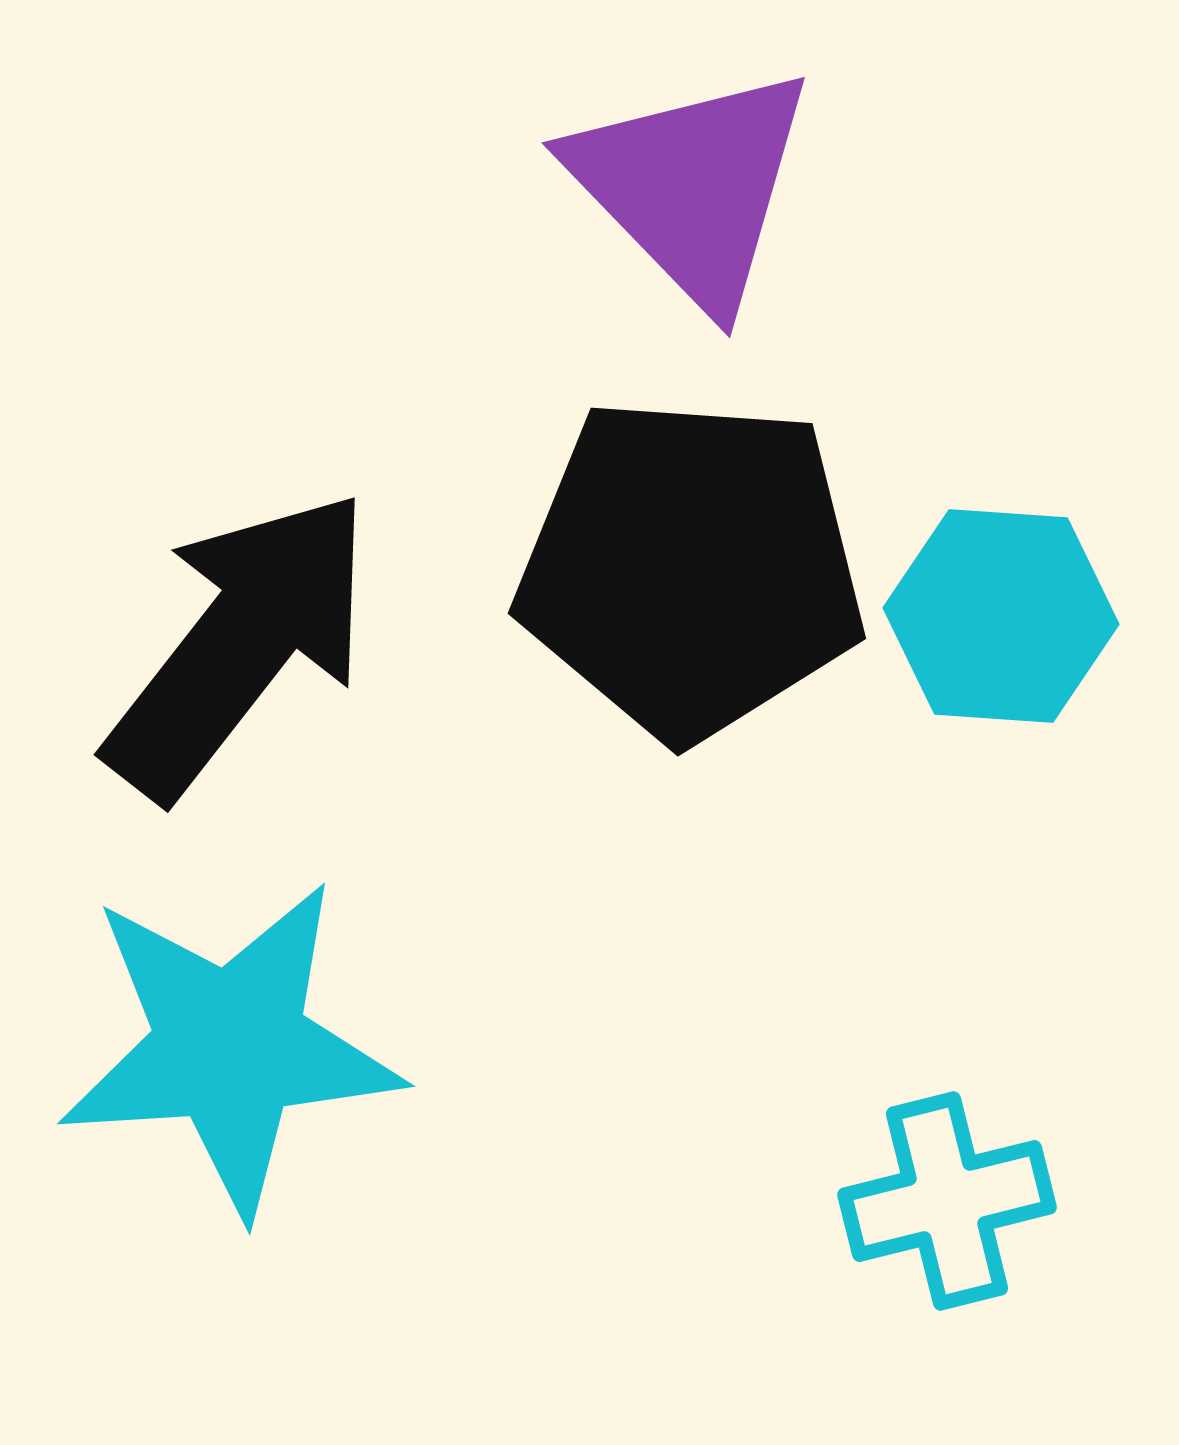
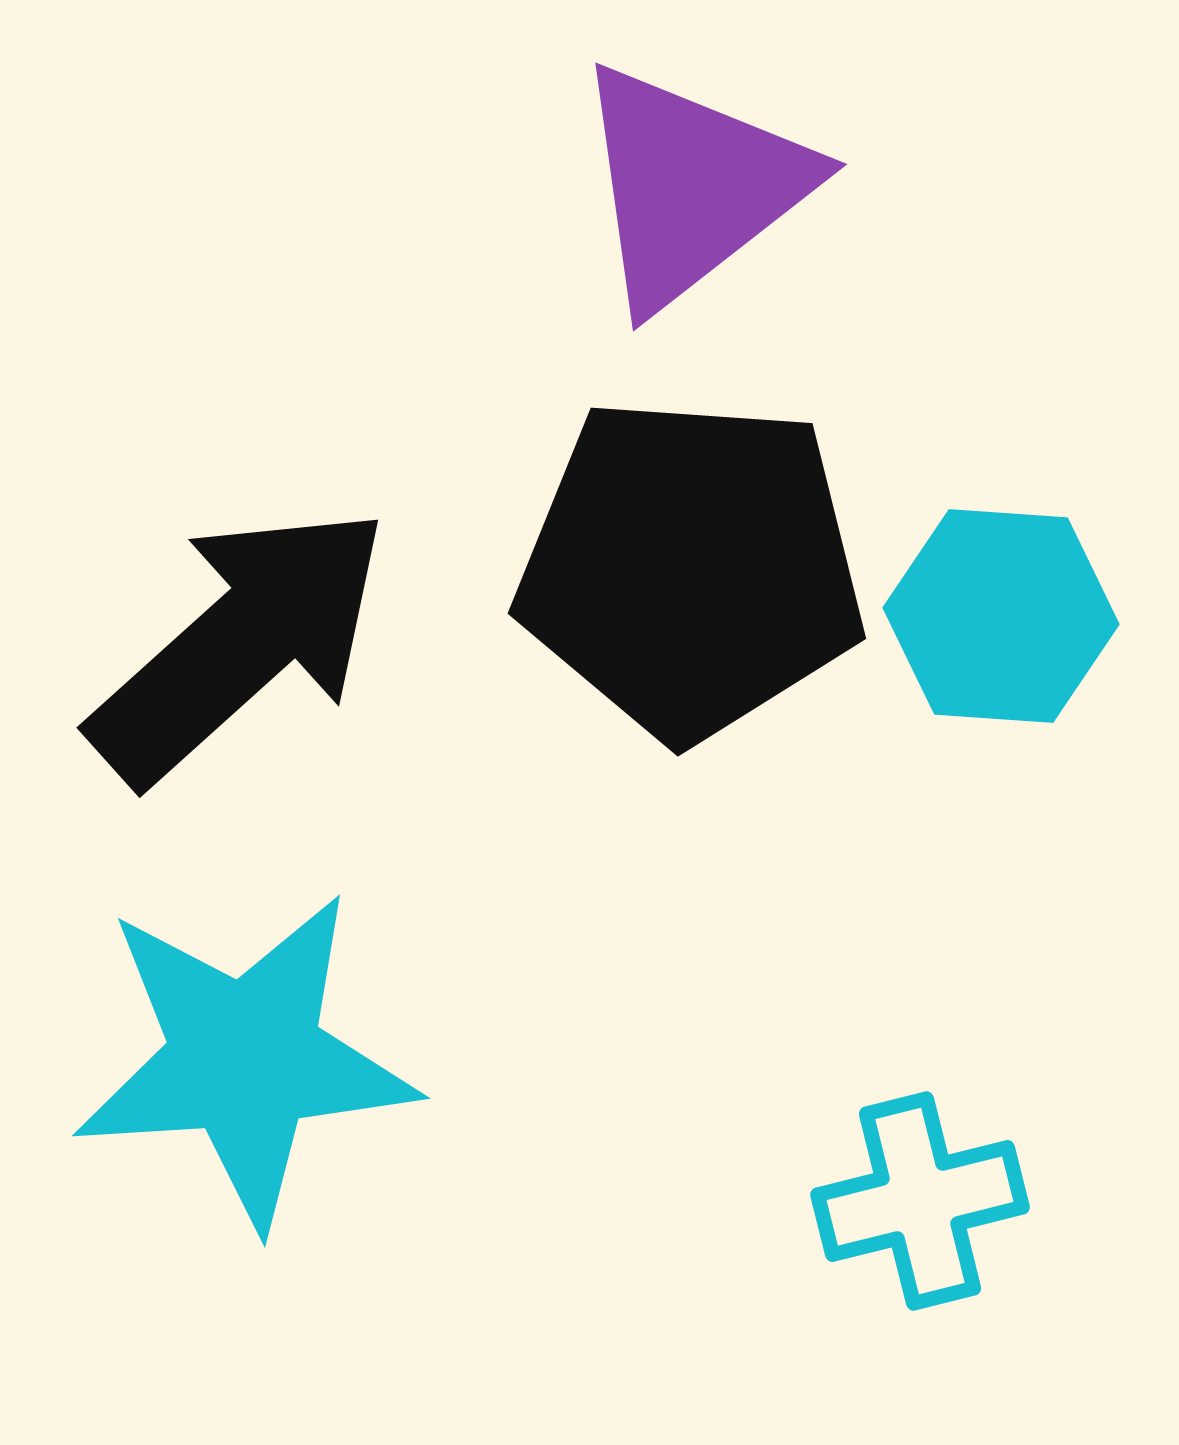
purple triangle: rotated 36 degrees clockwise
black arrow: rotated 10 degrees clockwise
cyan star: moved 15 px right, 12 px down
cyan cross: moved 27 px left
